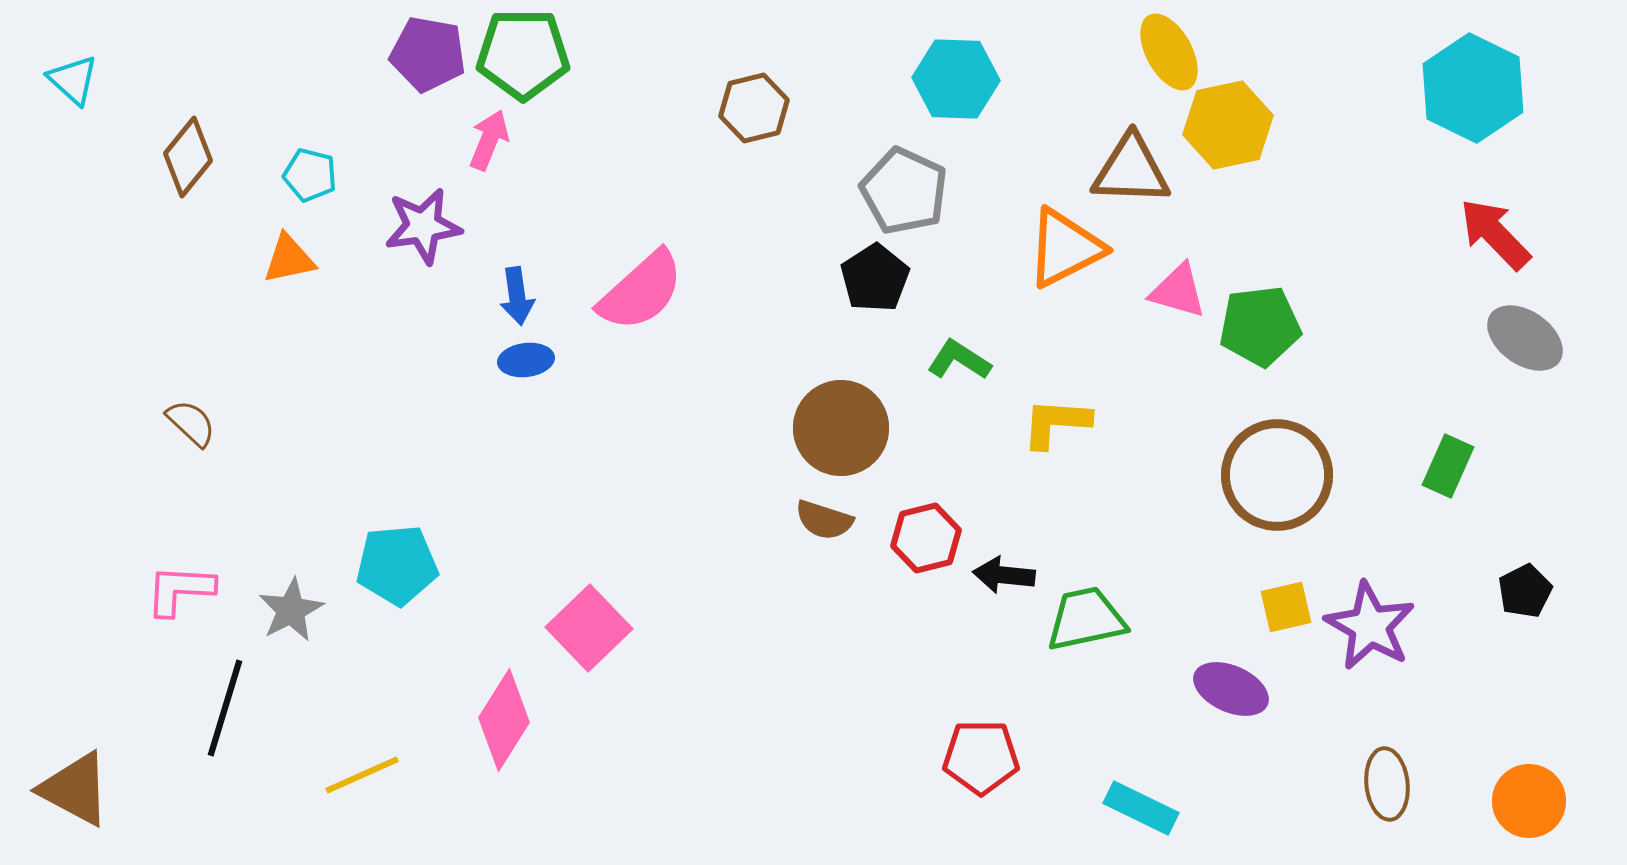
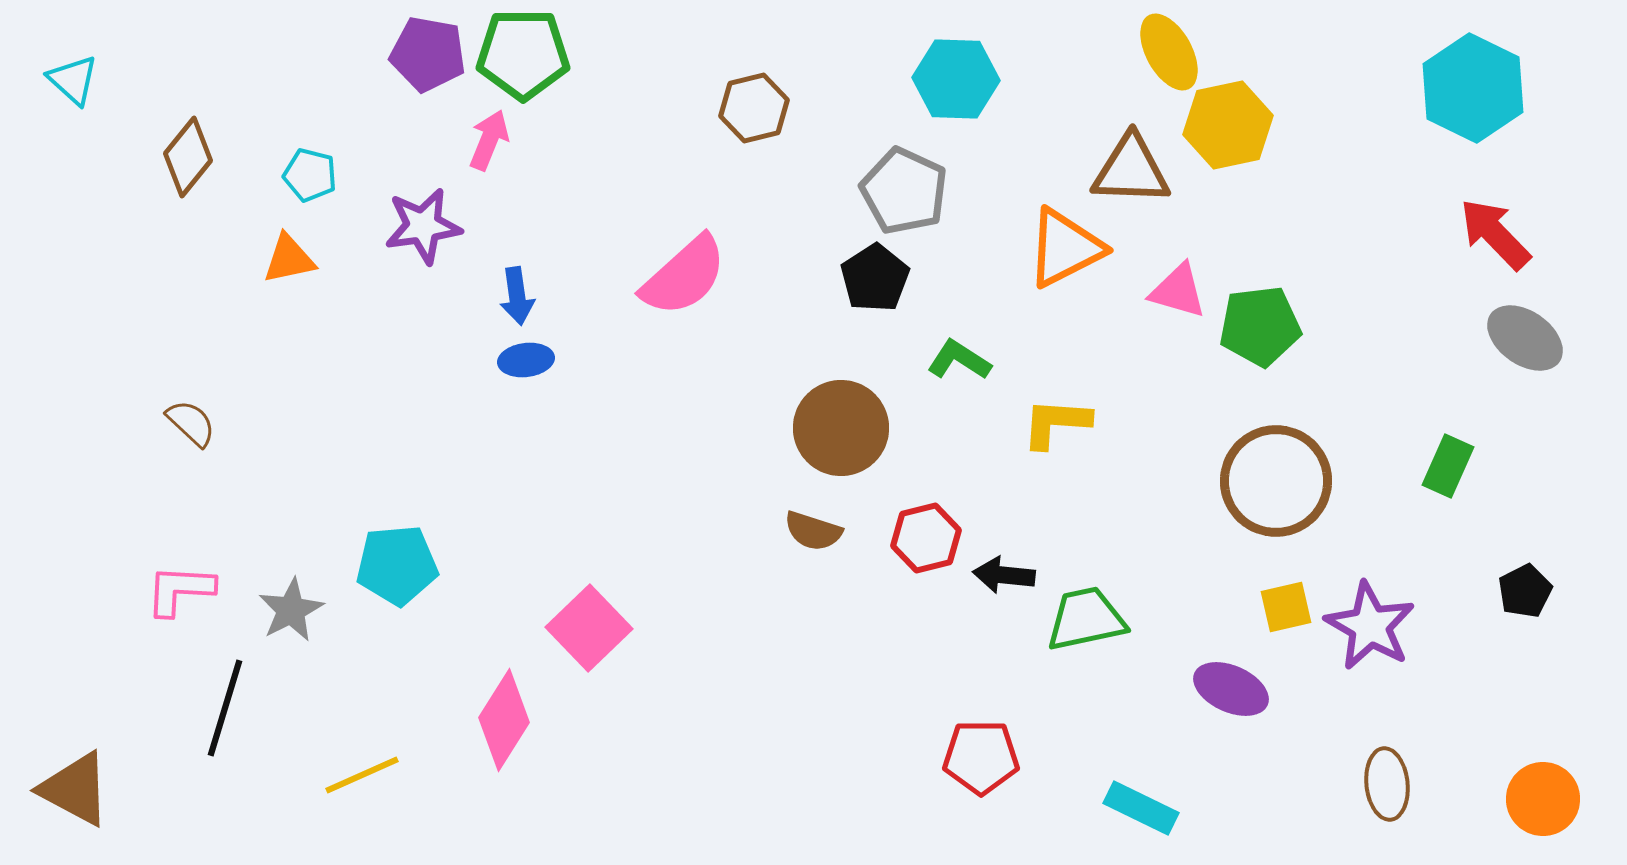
pink semicircle at (641, 291): moved 43 px right, 15 px up
brown circle at (1277, 475): moved 1 px left, 6 px down
brown semicircle at (824, 520): moved 11 px left, 11 px down
orange circle at (1529, 801): moved 14 px right, 2 px up
